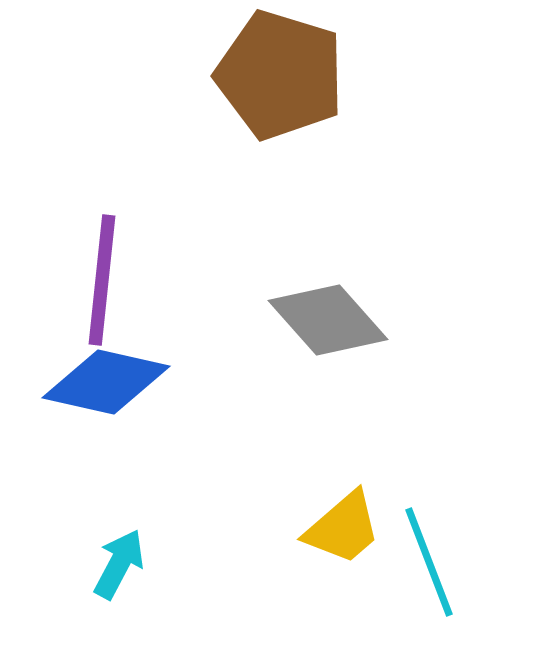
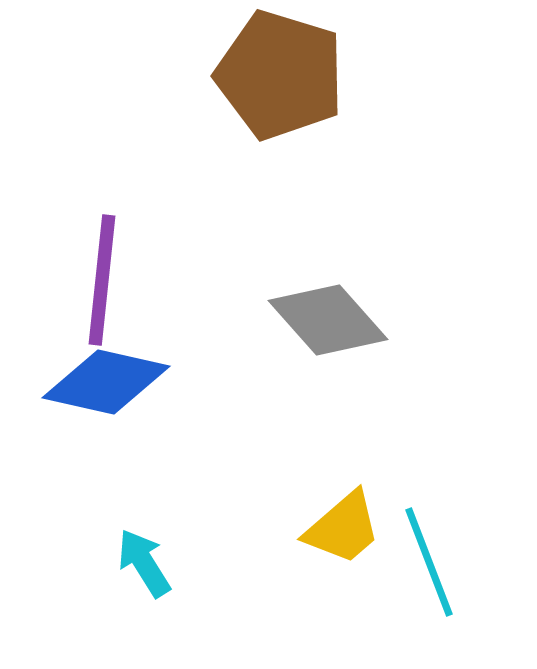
cyan arrow: moved 25 px right, 1 px up; rotated 60 degrees counterclockwise
